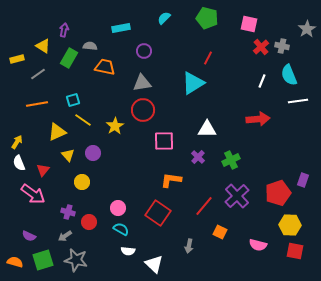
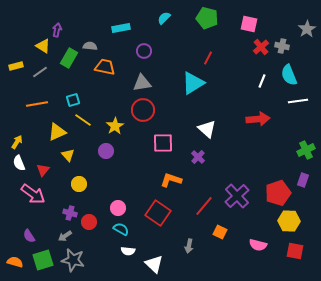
purple arrow at (64, 30): moved 7 px left
yellow rectangle at (17, 59): moved 1 px left, 7 px down
gray line at (38, 74): moved 2 px right, 2 px up
white triangle at (207, 129): rotated 42 degrees clockwise
pink square at (164, 141): moved 1 px left, 2 px down
purple circle at (93, 153): moved 13 px right, 2 px up
green cross at (231, 160): moved 75 px right, 10 px up
orange L-shape at (171, 180): rotated 10 degrees clockwise
yellow circle at (82, 182): moved 3 px left, 2 px down
purple cross at (68, 212): moved 2 px right, 1 px down
yellow hexagon at (290, 225): moved 1 px left, 4 px up
purple semicircle at (29, 236): rotated 32 degrees clockwise
gray star at (76, 260): moved 3 px left
